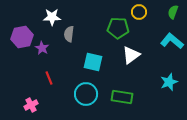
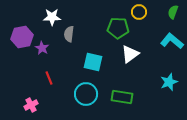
white triangle: moved 1 px left, 1 px up
